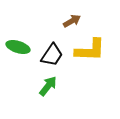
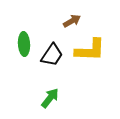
green ellipse: moved 6 px right, 3 px up; rotated 70 degrees clockwise
green arrow: moved 2 px right, 12 px down
